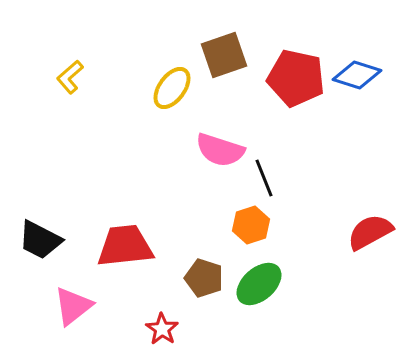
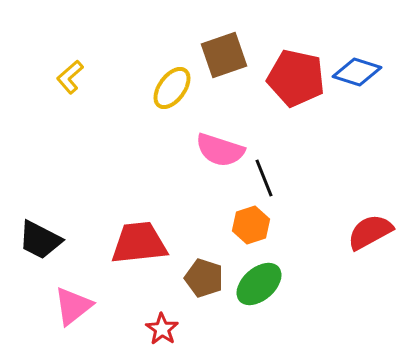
blue diamond: moved 3 px up
red trapezoid: moved 14 px right, 3 px up
